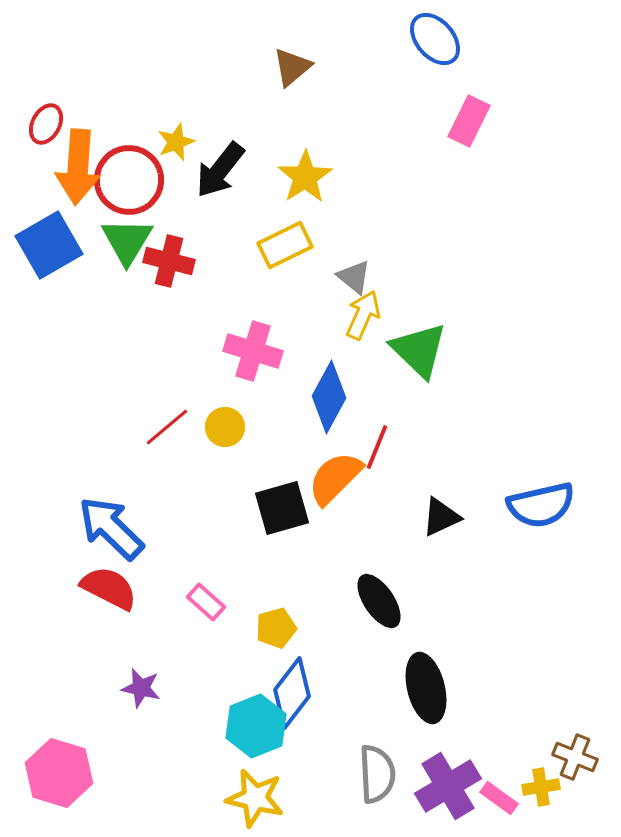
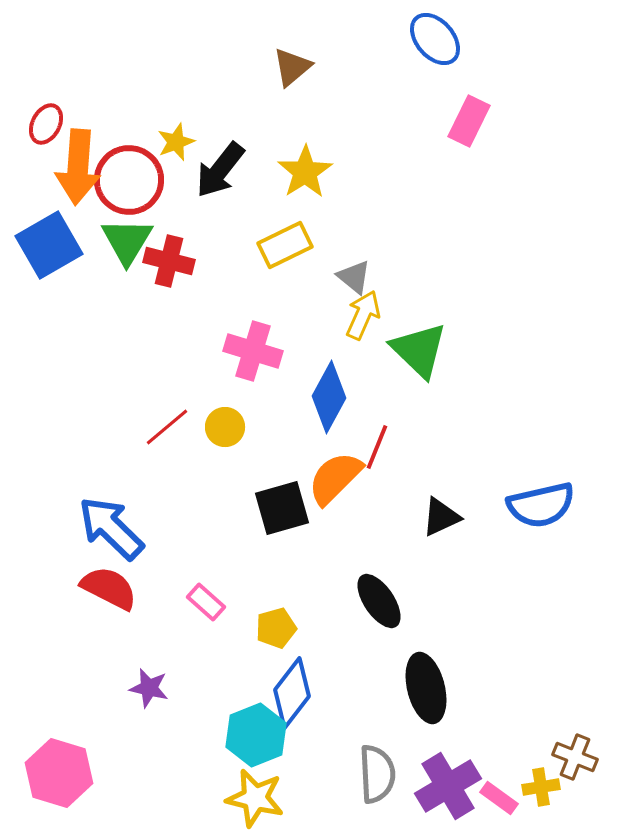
yellow star at (305, 177): moved 5 px up
purple star at (141, 688): moved 8 px right
cyan hexagon at (256, 726): moved 9 px down
